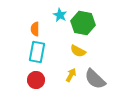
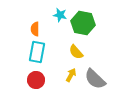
cyan star: rotated 16 degrees counterclockwise
yellow semicircle: moved 2 px left, 1 px down; rotated 21 degrees clockwise
